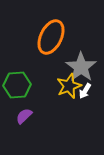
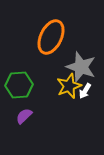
gray star: rotated 16 degrees counterclockwise
green hexagon: moved 2 px right
